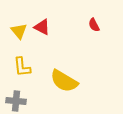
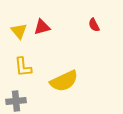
red triangle: rotated 42 degrees counterclockwise
yellow L-shape: moved 1 px right
yellow semicircle: rotated 56 degrees counterclockwise
gray cross: rotated 12 degrees counterclockwise
